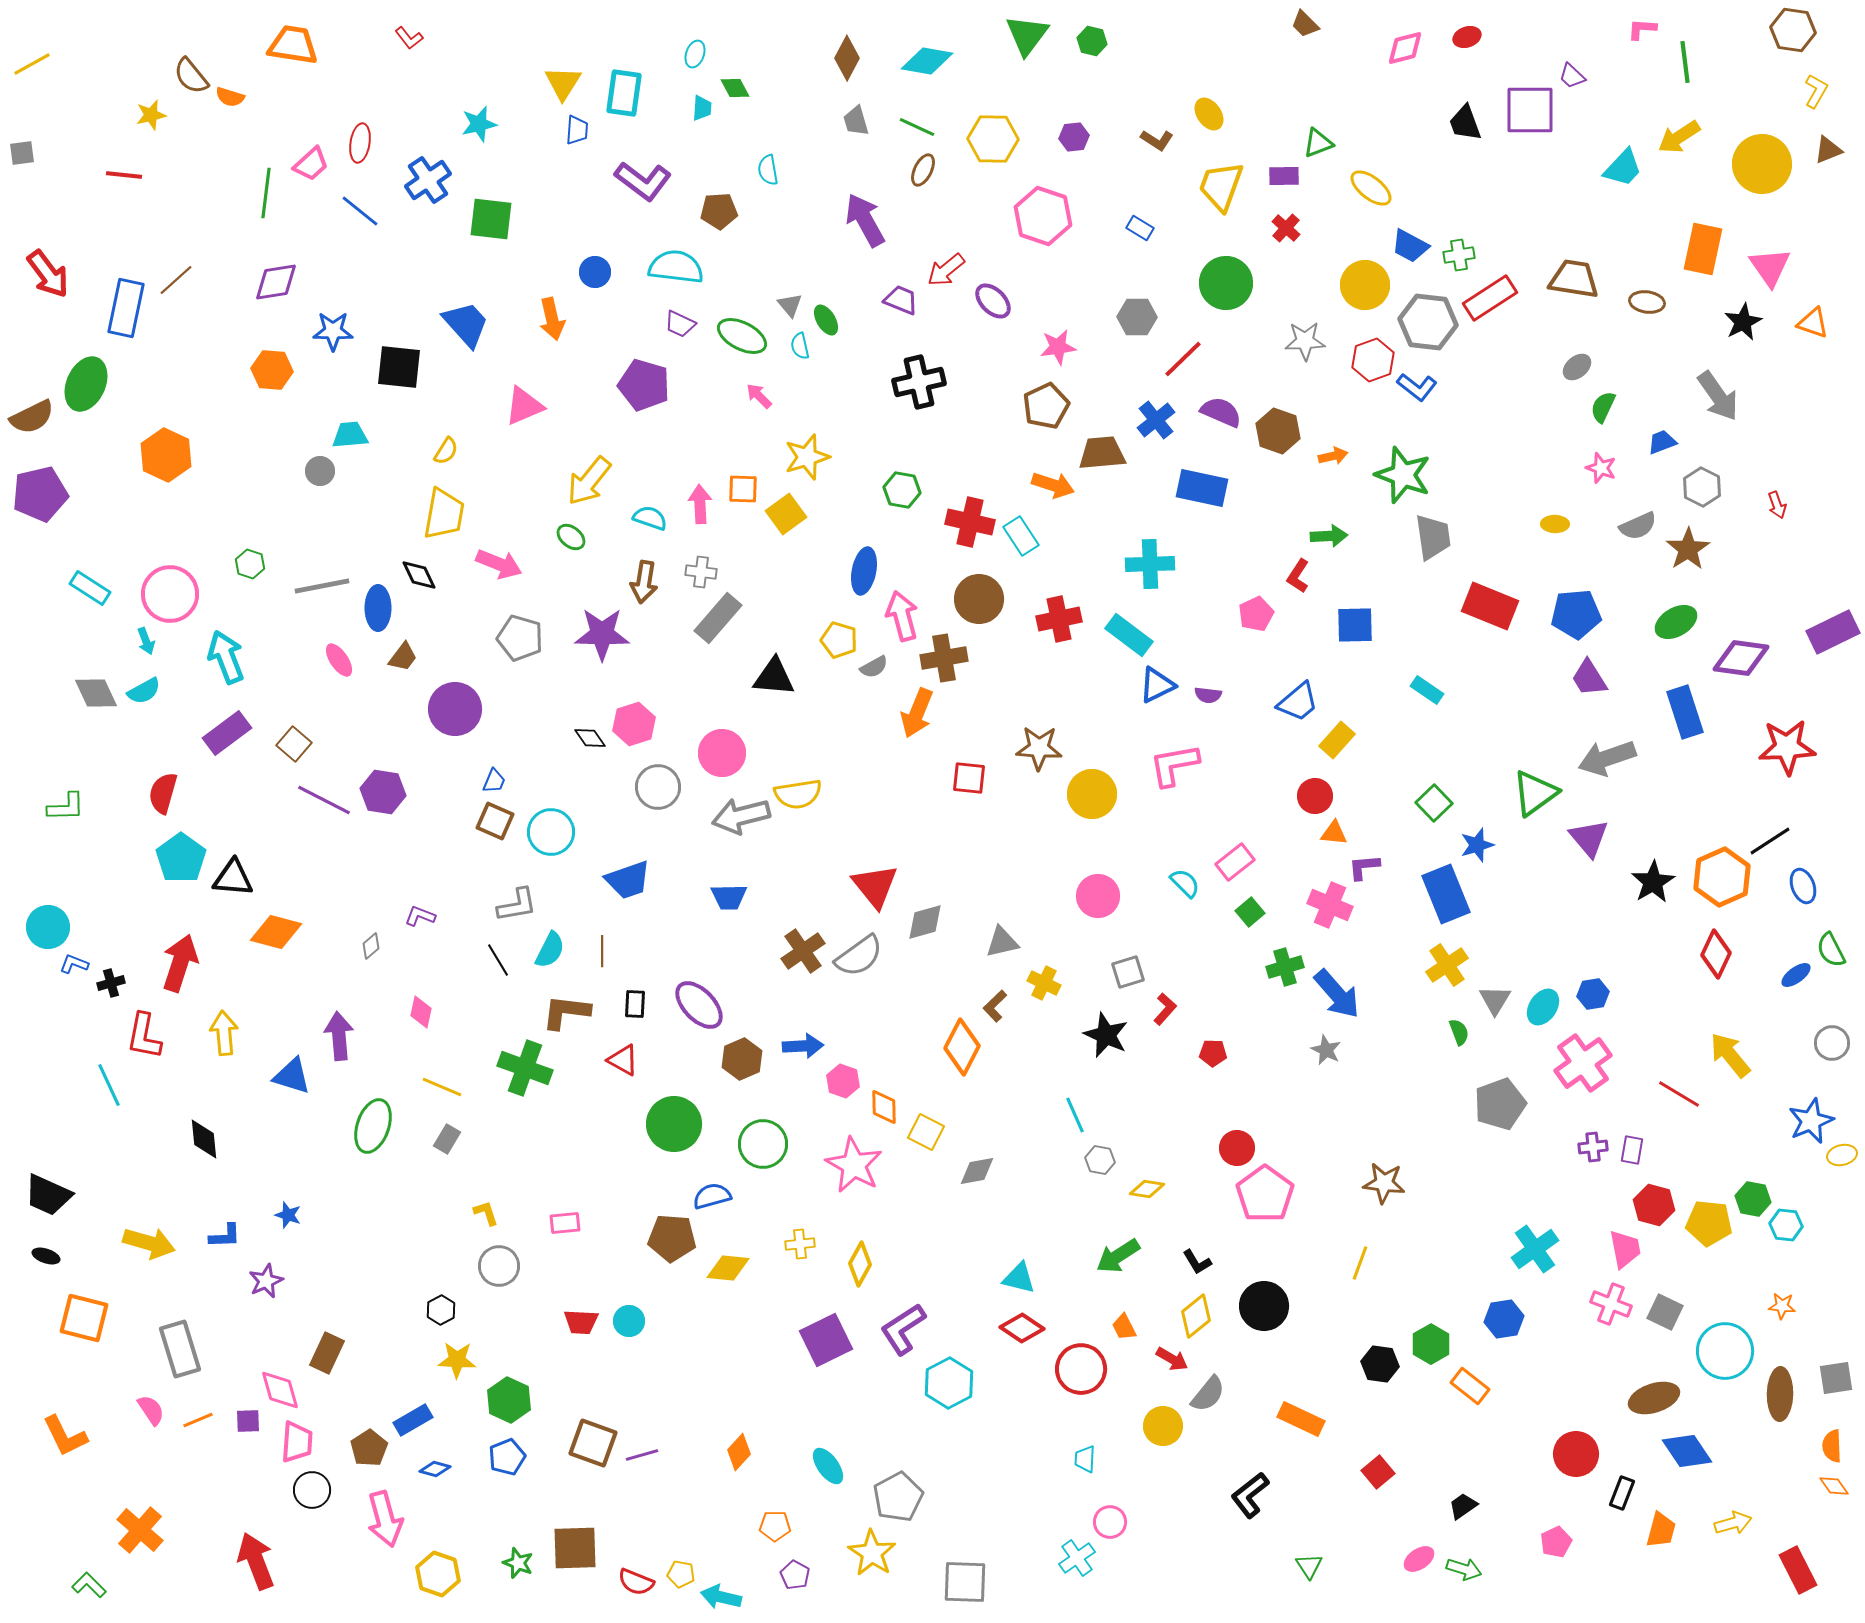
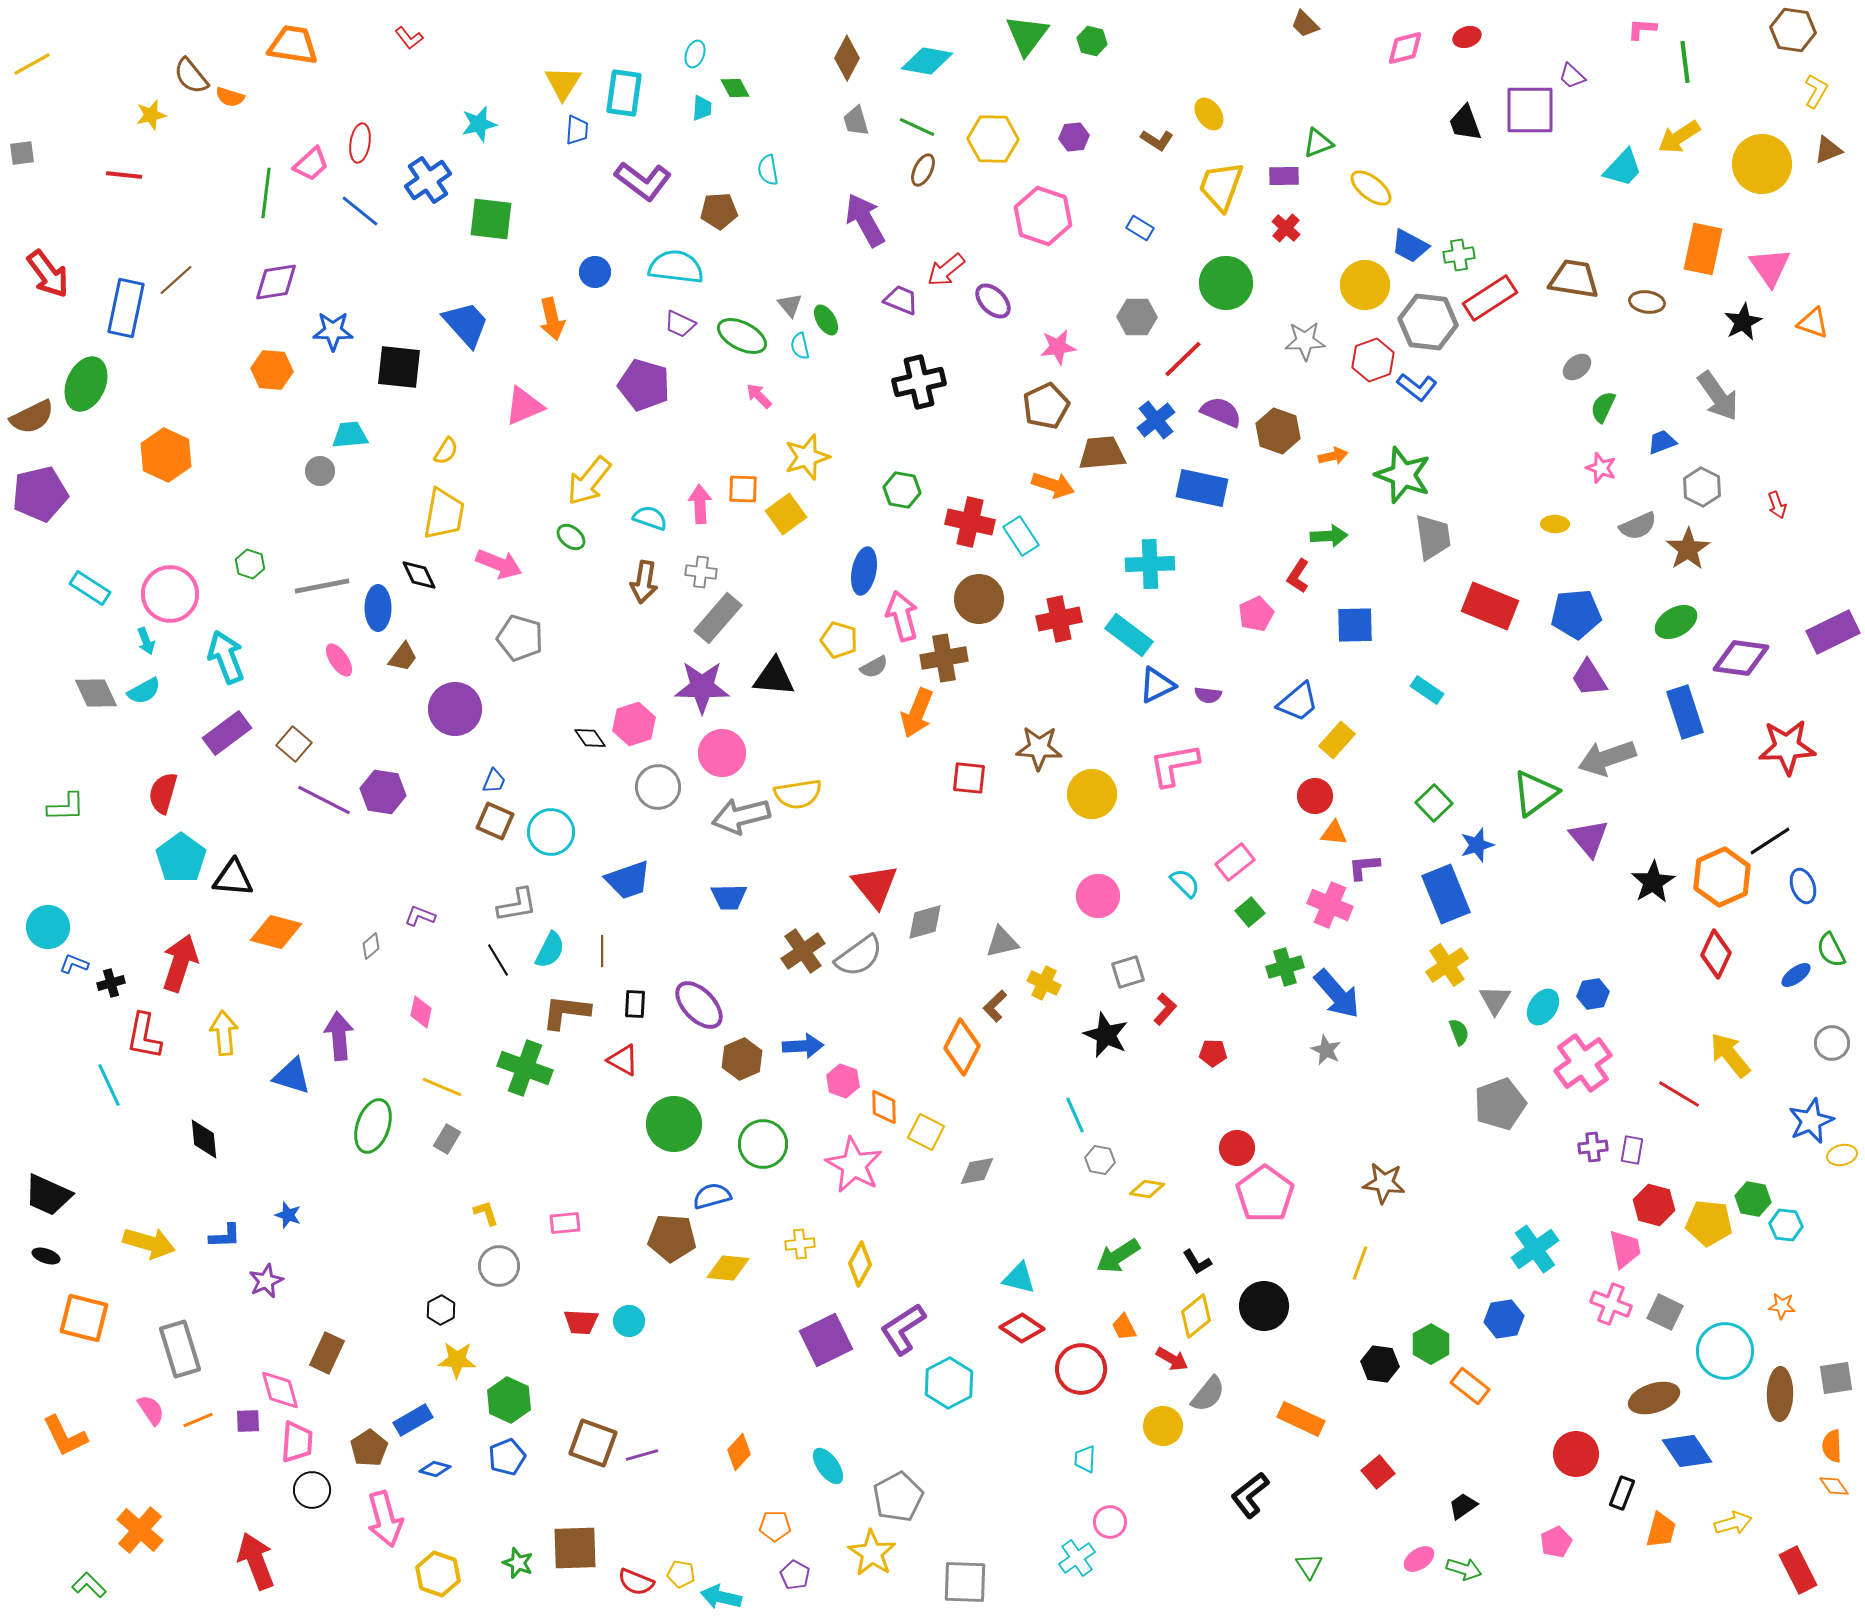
purple star at (602, 634): moved 100 px right, 53 px down
